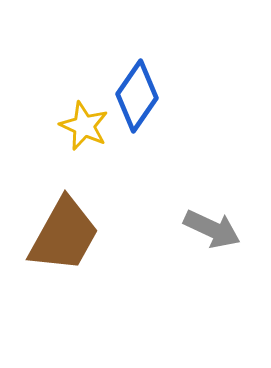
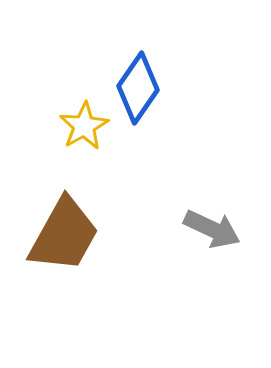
blue diamond: moved 1 px right, 8 px up
yellow star: rotated 18 degrees clockwise
